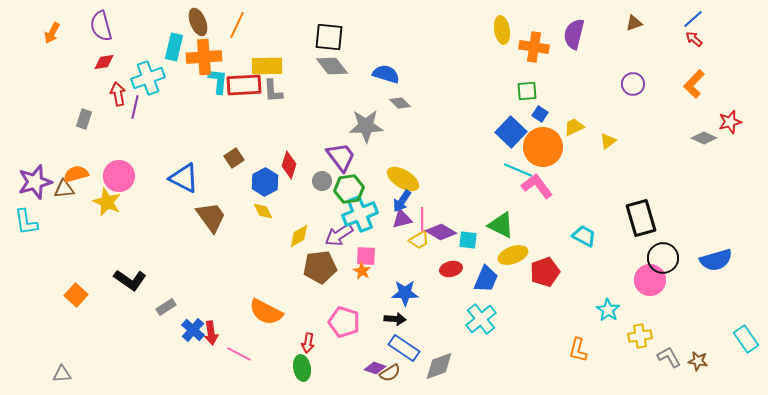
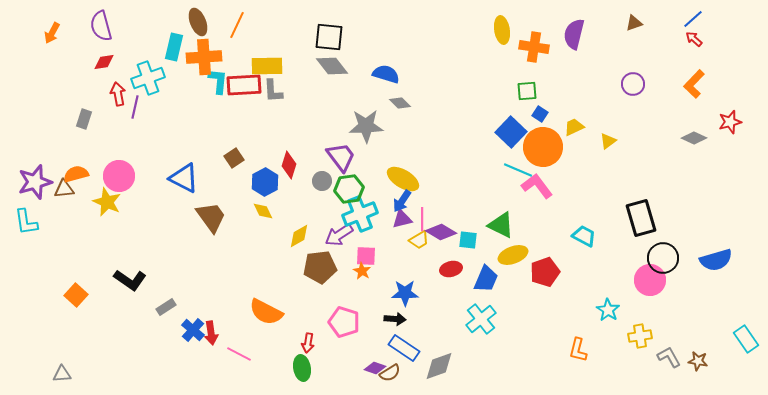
gray diamond at (704, 138): moved 10 px left
